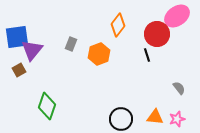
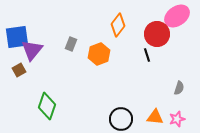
gray semicircle: rotated 56 degrees clockwise
